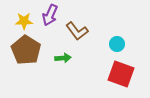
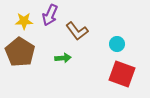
brown pentagon: moved 6 px left, 2 px down
red square: moved 1 px right
